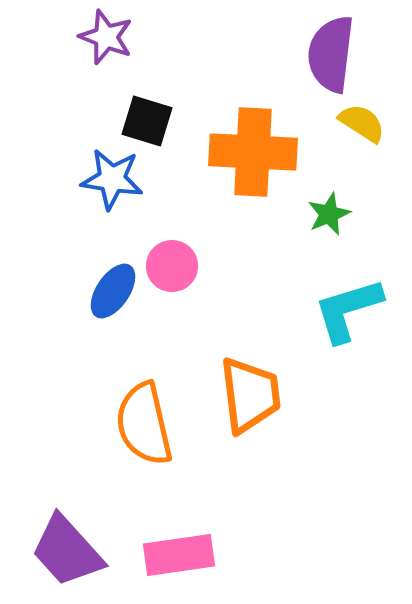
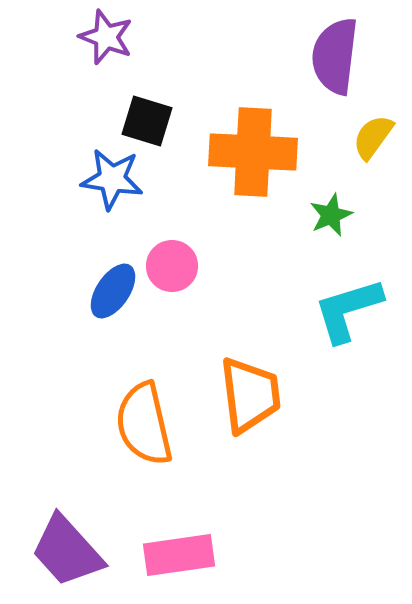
purple semicircle: moved 4 px right, 2 px down
yellow semicircle: moved 11 px right, 14 px down; rotated 87 degrees counterclockwise
green star: moved 2 px right, 1 px down
